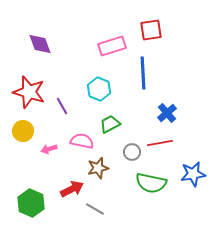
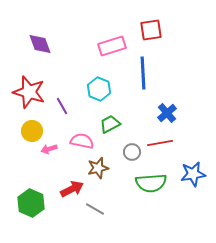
yellow circle: moved 9 px right
green semicircle: rotated 16 degrees counterclockwise
